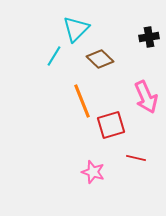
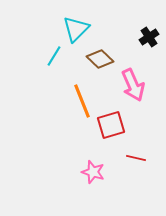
black cross: rotated 24 degrees counterclockwise
pink arrow: moved 13 px left, 12 px up
